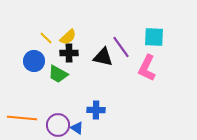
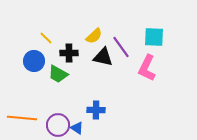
yellow semicircle: moved 26 px right, 1 px up
